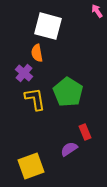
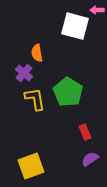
pink arrow: moved 1 px up; rotated 56 degrees counterclockwise
white square: moved 27 px right
purple semicircle: moved 21 px right, 10 px down
